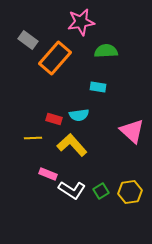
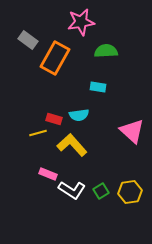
orange rectangle: rotated 12 degrees counterclockwise
yellow line: moved 5 px right, 5 px up; rotated 12 degrees counterclockwise
